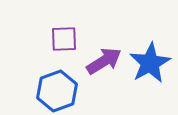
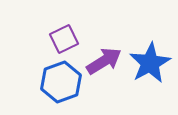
purple square: rotated 24 degrees counterclockwise
blue hexagon: moved 4 px right, 9 px up
